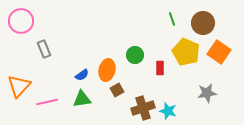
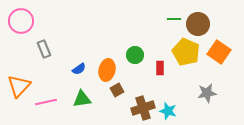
green line: moved 2 px right; rotated 72 degrees counterclockwise
brown circle: moved 5 px left, 1 px down
blue semicircle: moved 3 px left, 6 px up
pink line: moved 1 px left
